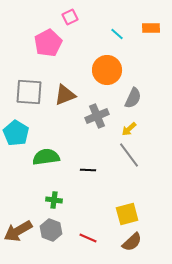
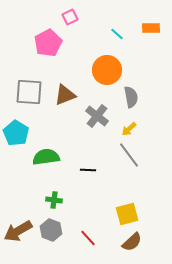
gray semicircle: moved 2 px left, 1 px up; rotated 35 degrees counterclockwise
gray cross: rotated 30 degrees counterclockwise
red line: rotated 24 degrees clockwise
